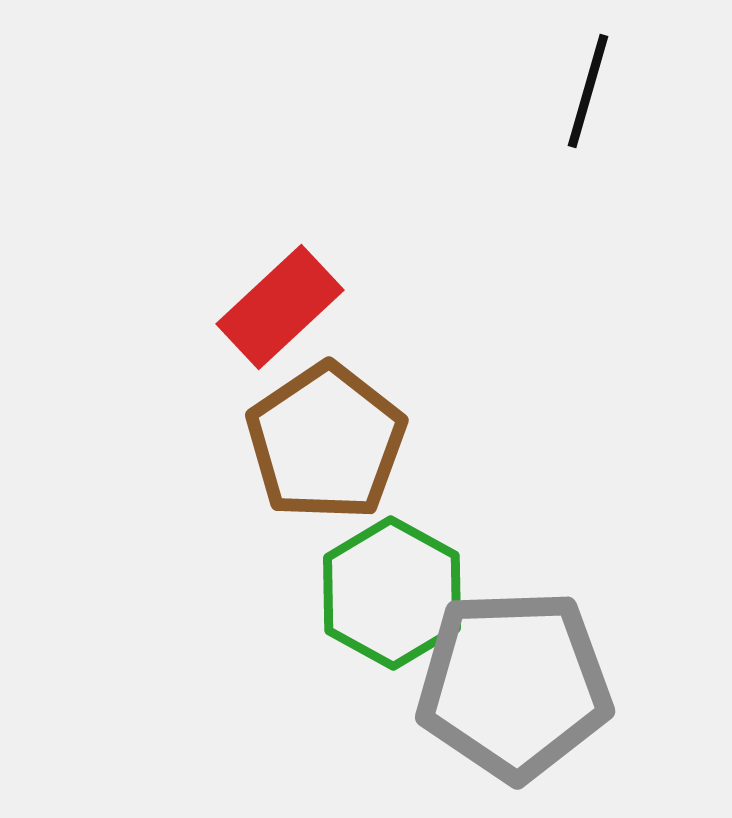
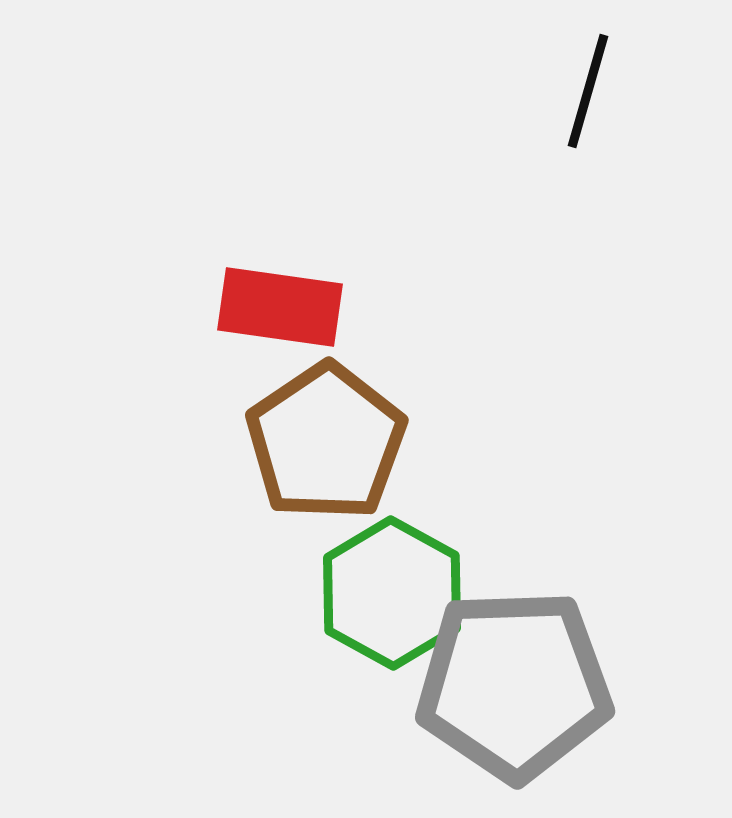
red rectangle: rotated 51 degrees clockwise
